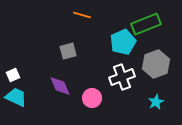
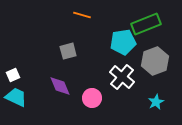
cyan pentagon: rotated 15 degrees clockwise
gray hexagon: moved 1 px left, 3 px up
white cross: rotated 30 degrees counterclockwise
